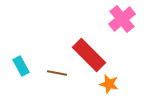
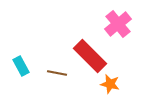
pink cross: moved 4 px left, 5 px down
red rectangle: moved 1 px right, 1 px down
orange star: moved 1 px right
